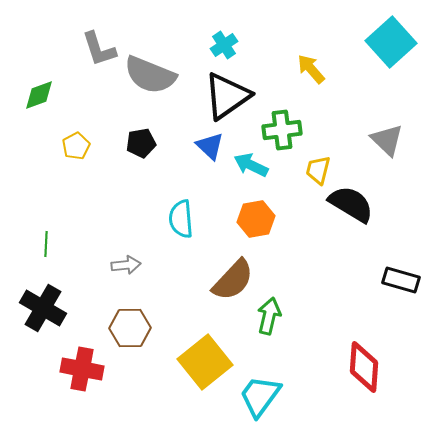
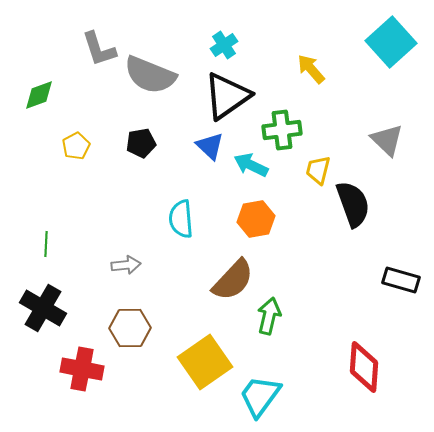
black semicircle: moved 2 px right; rotated 39 degrees clockwise
yellow square: rotated 4 degrees clockwise
